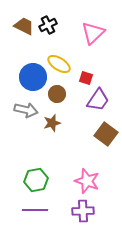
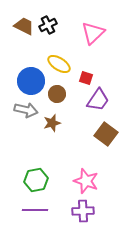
blue circle: moved 2 px left, 4 px down
pink star: moved 1 px left
